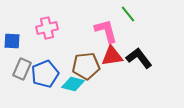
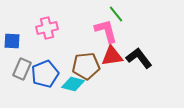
green line: moved 12 px left
